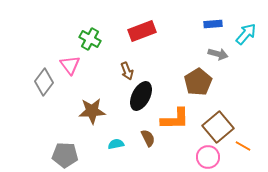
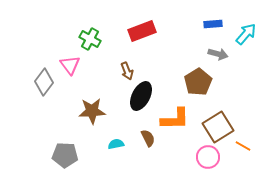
brown square: rotated 8 degrees clockwise
